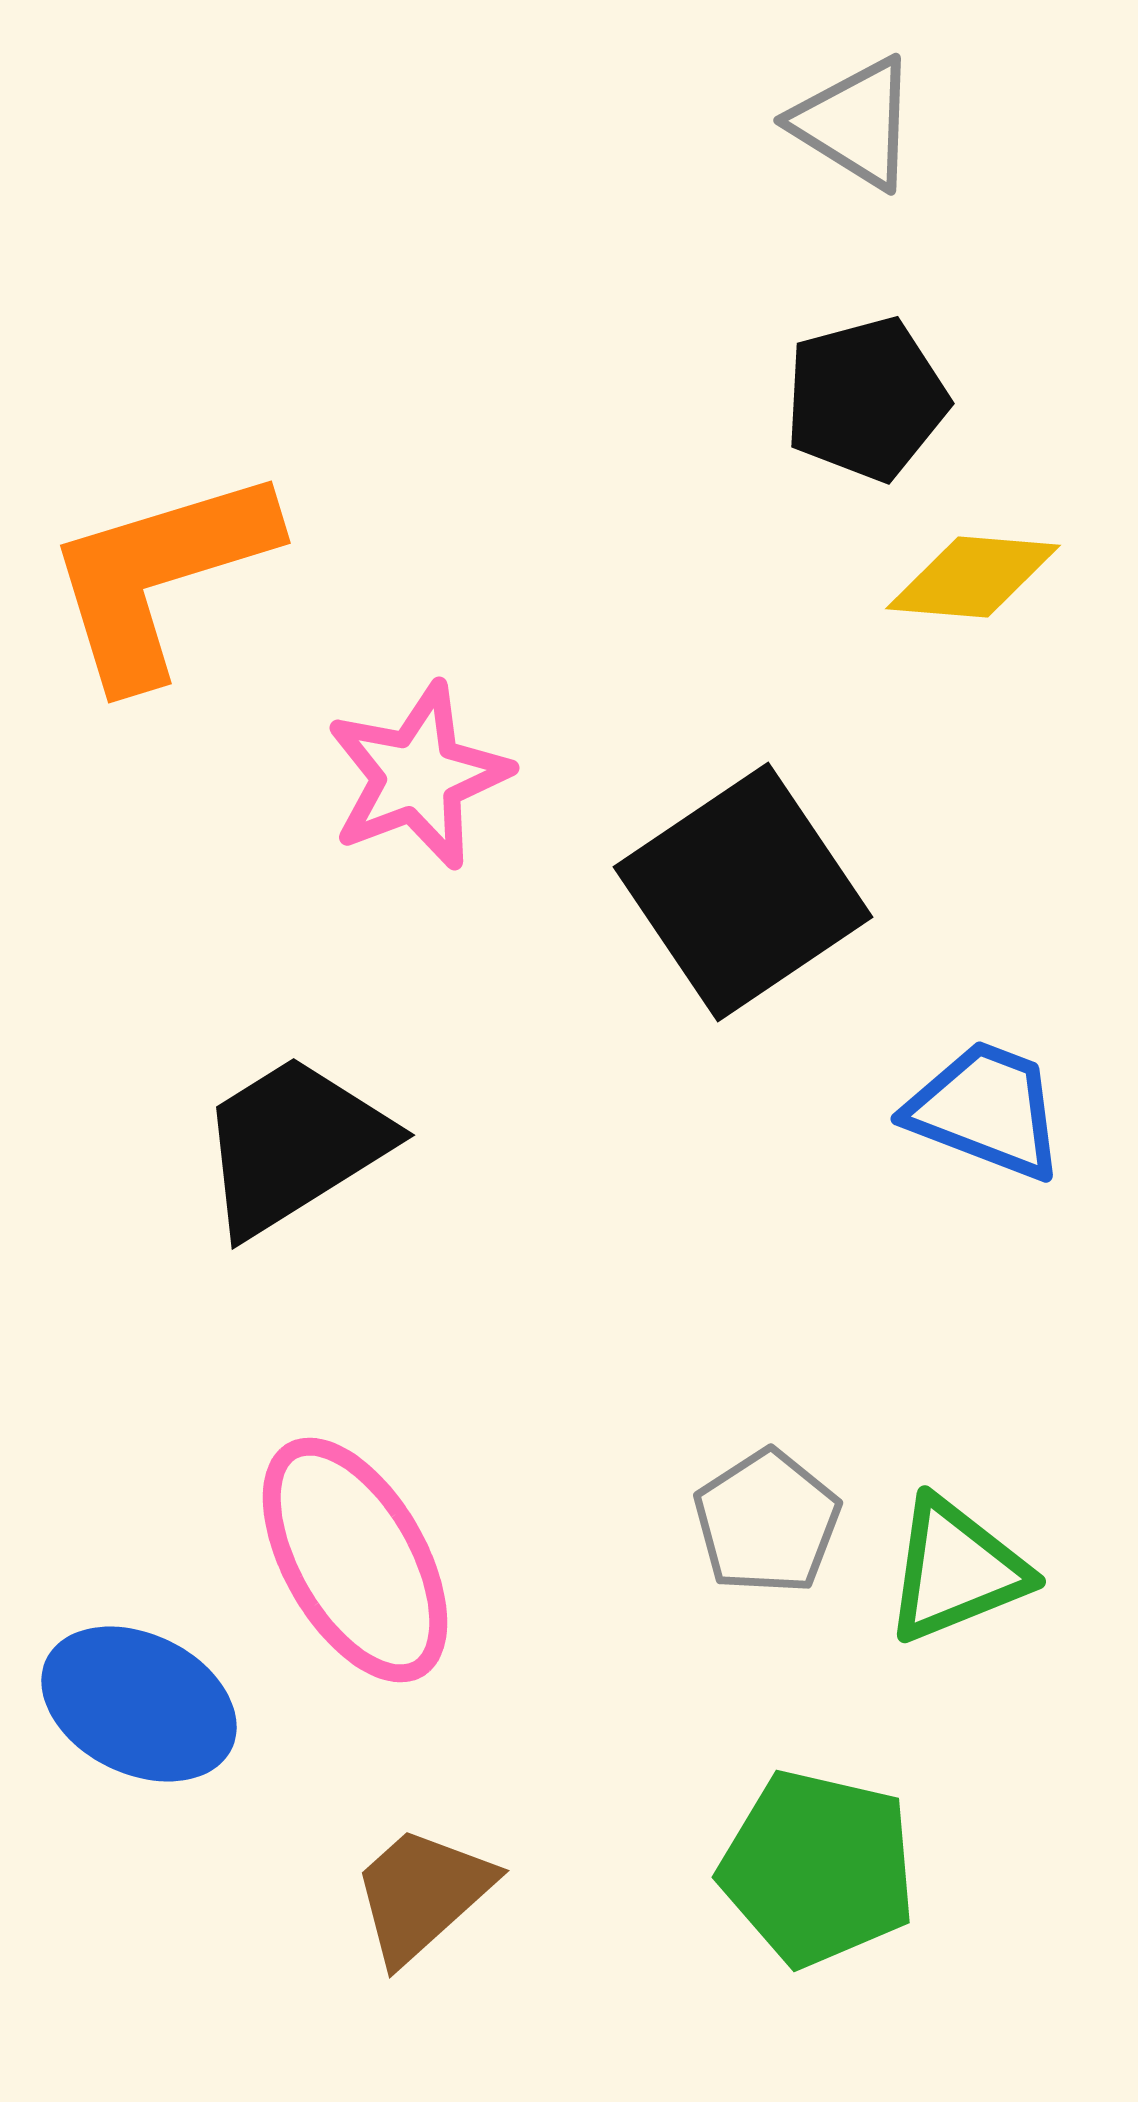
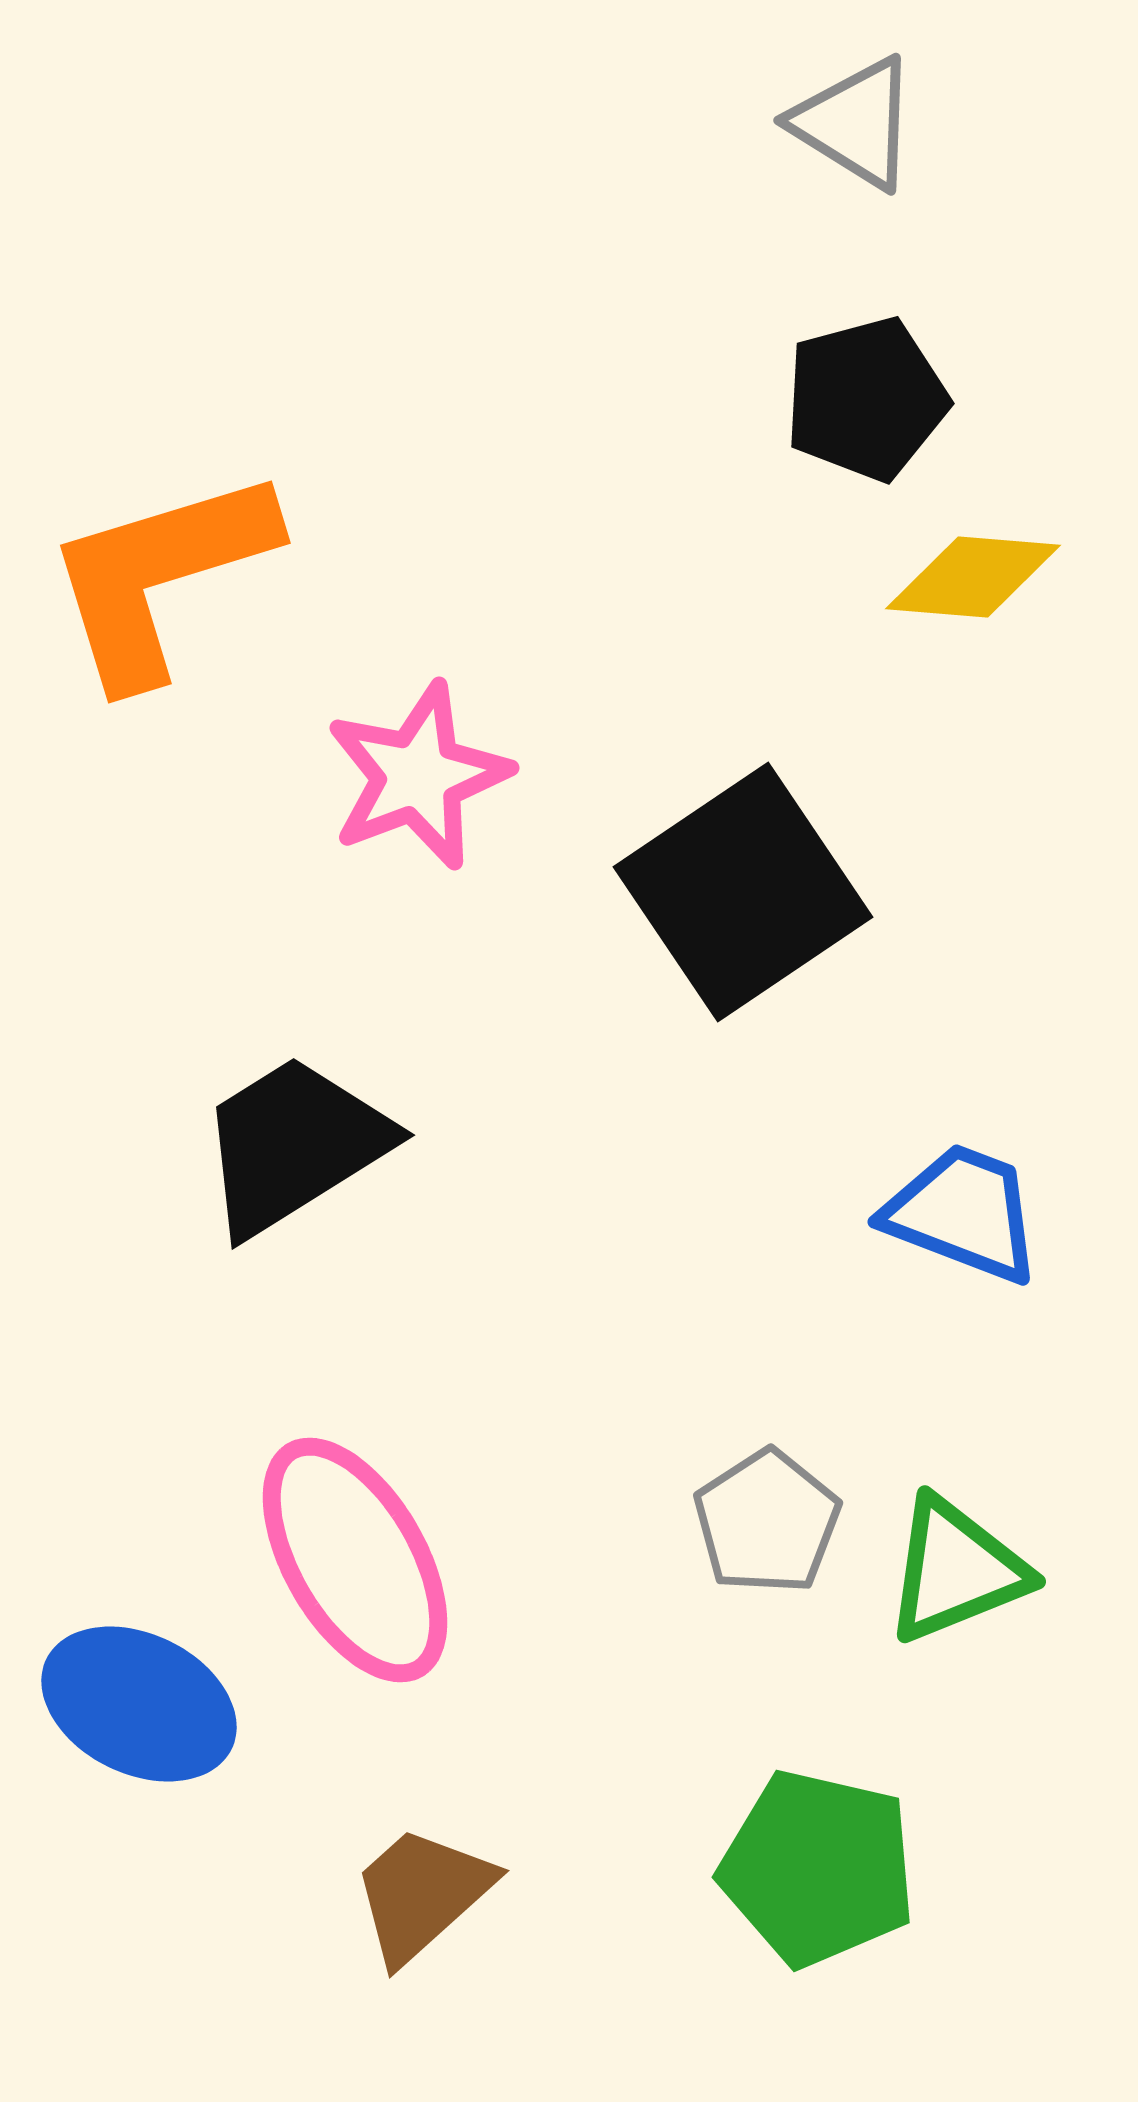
blue trapezoid: moved 23 px left, 103 px down
